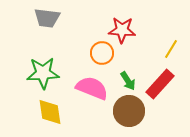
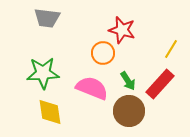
red star: rotated 12 degrees clockwise
orange circle: moved 1 px right
